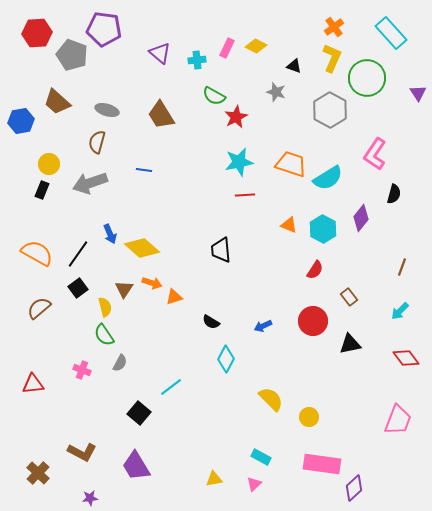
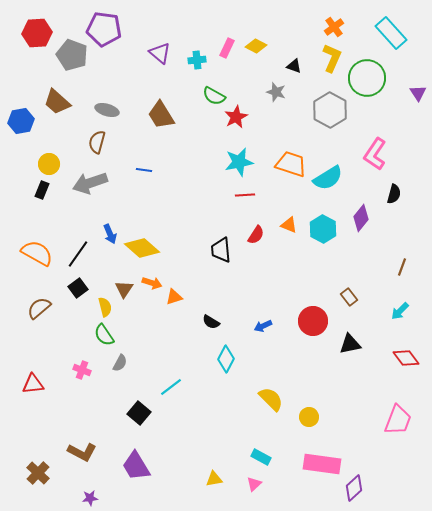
red semicircle at (315, 270): moved 59 px left, 35 px up
